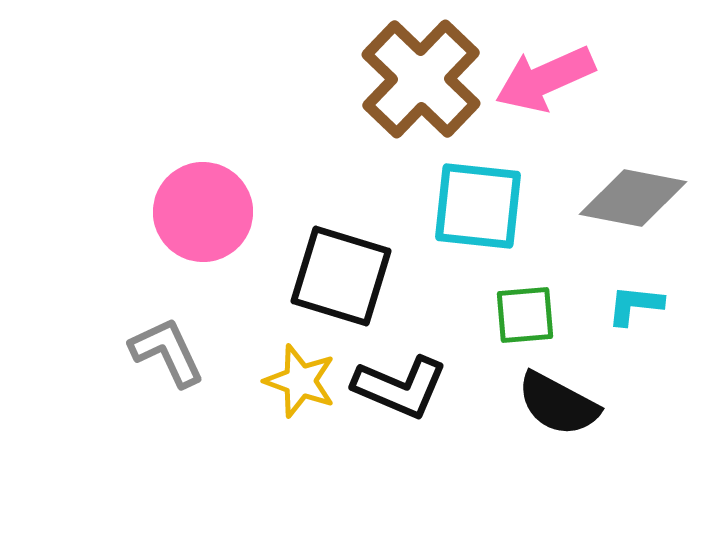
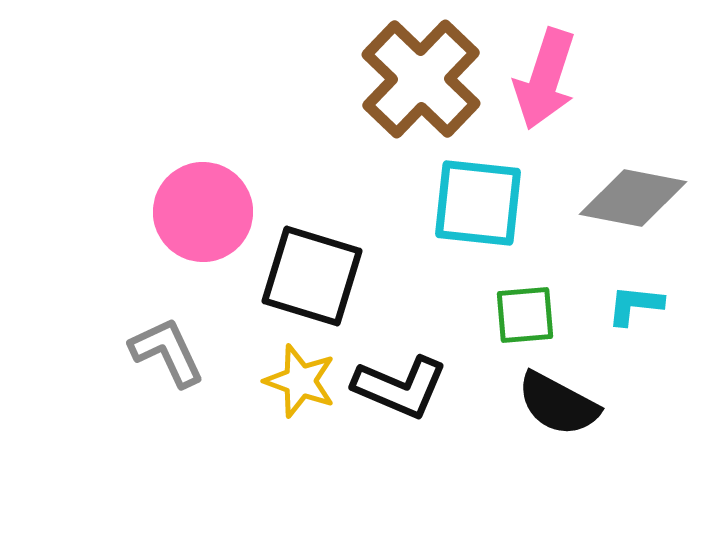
pink arrow: rotated 48 degrees counterclockwise
cyan square: moved 3 px up
black square: moved 29 px left
